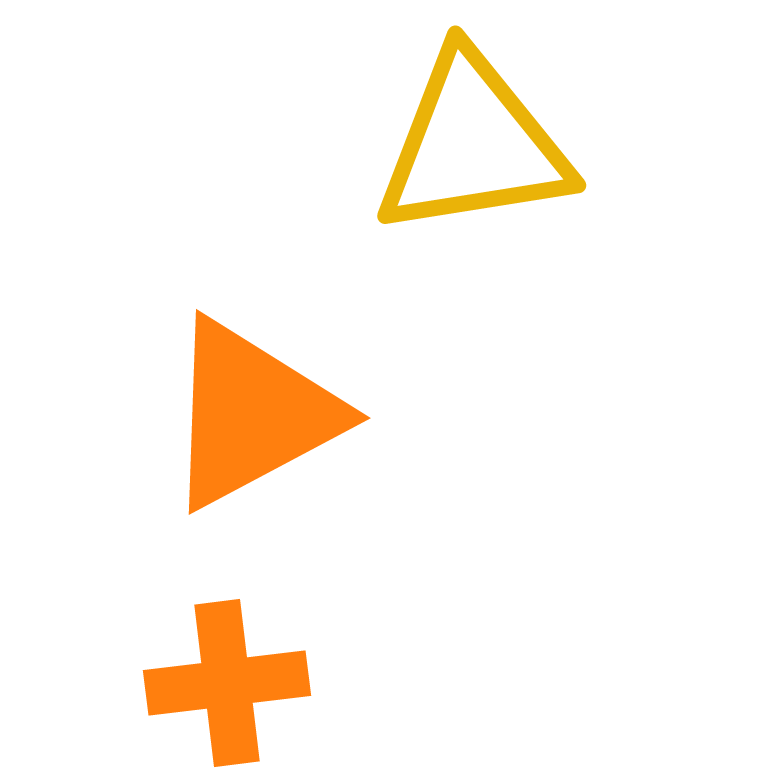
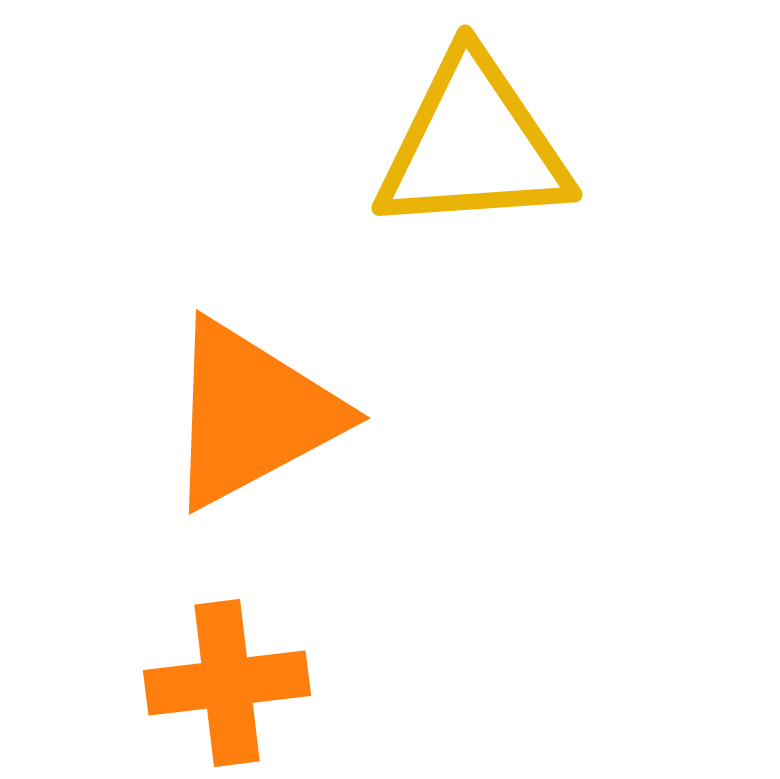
yellow triangle: rotated 5 degrees clockwise
